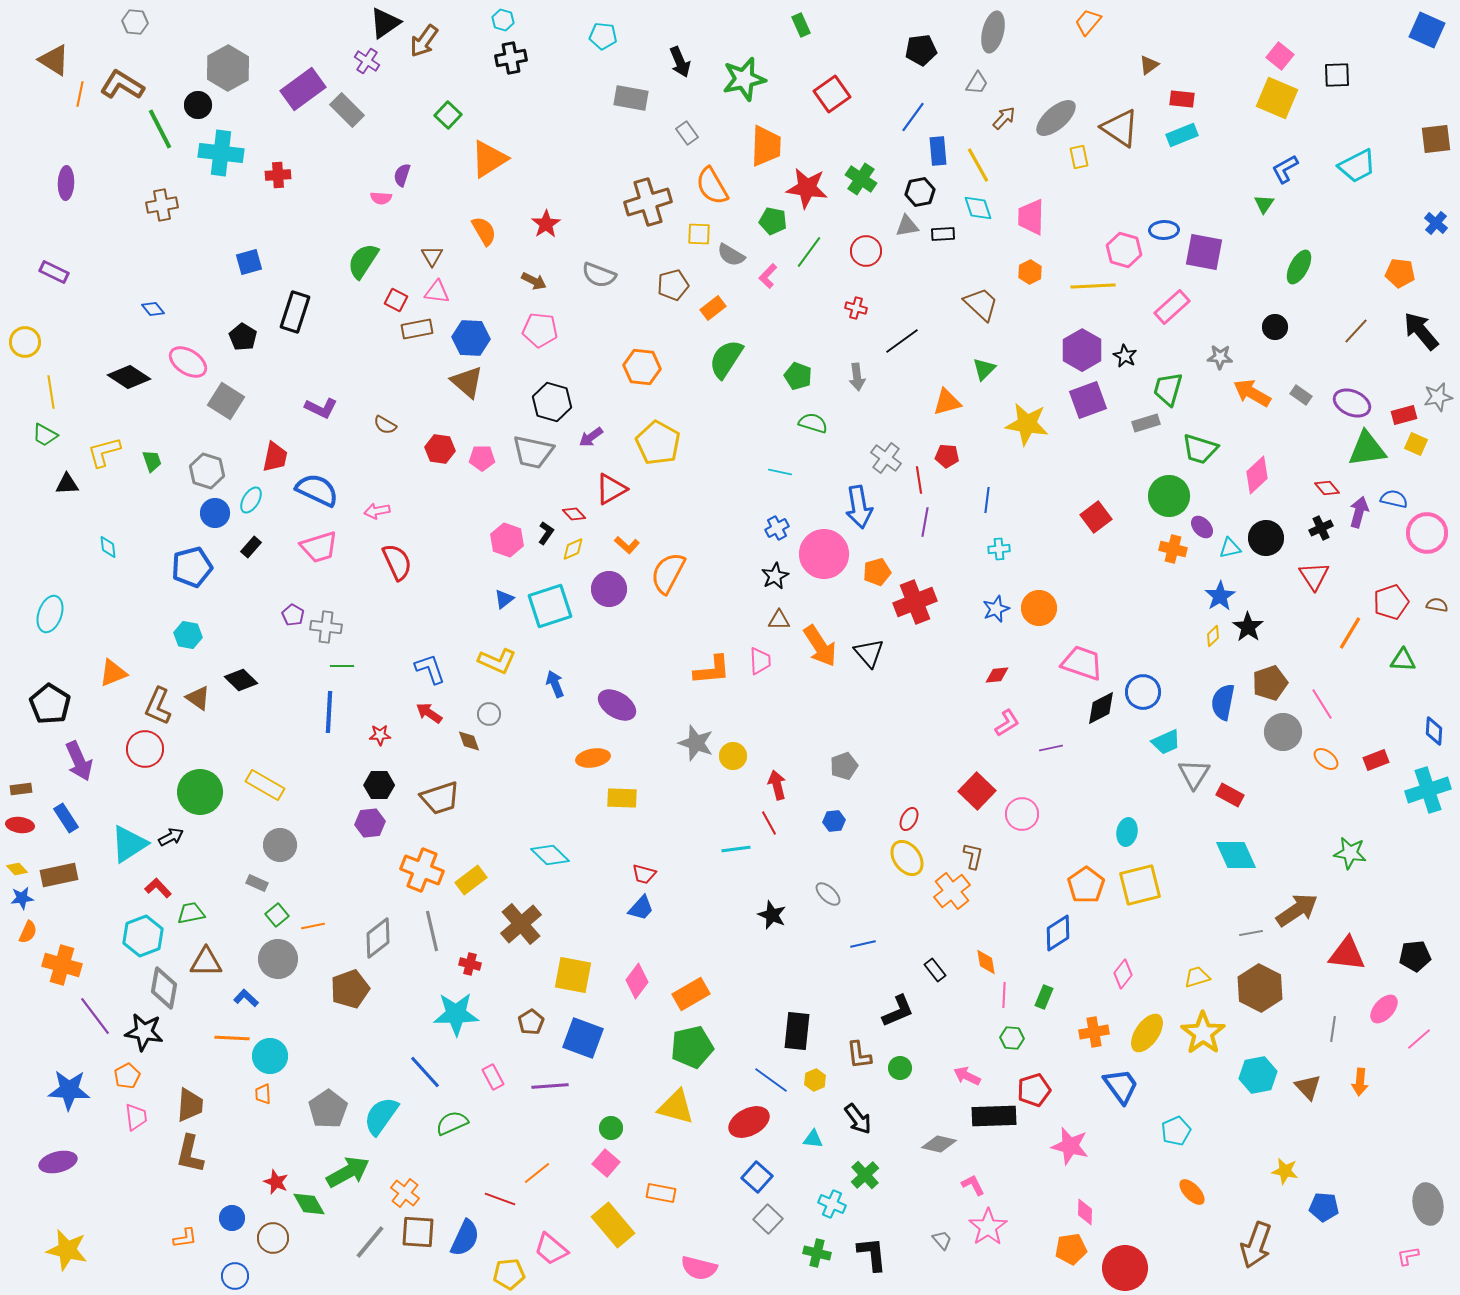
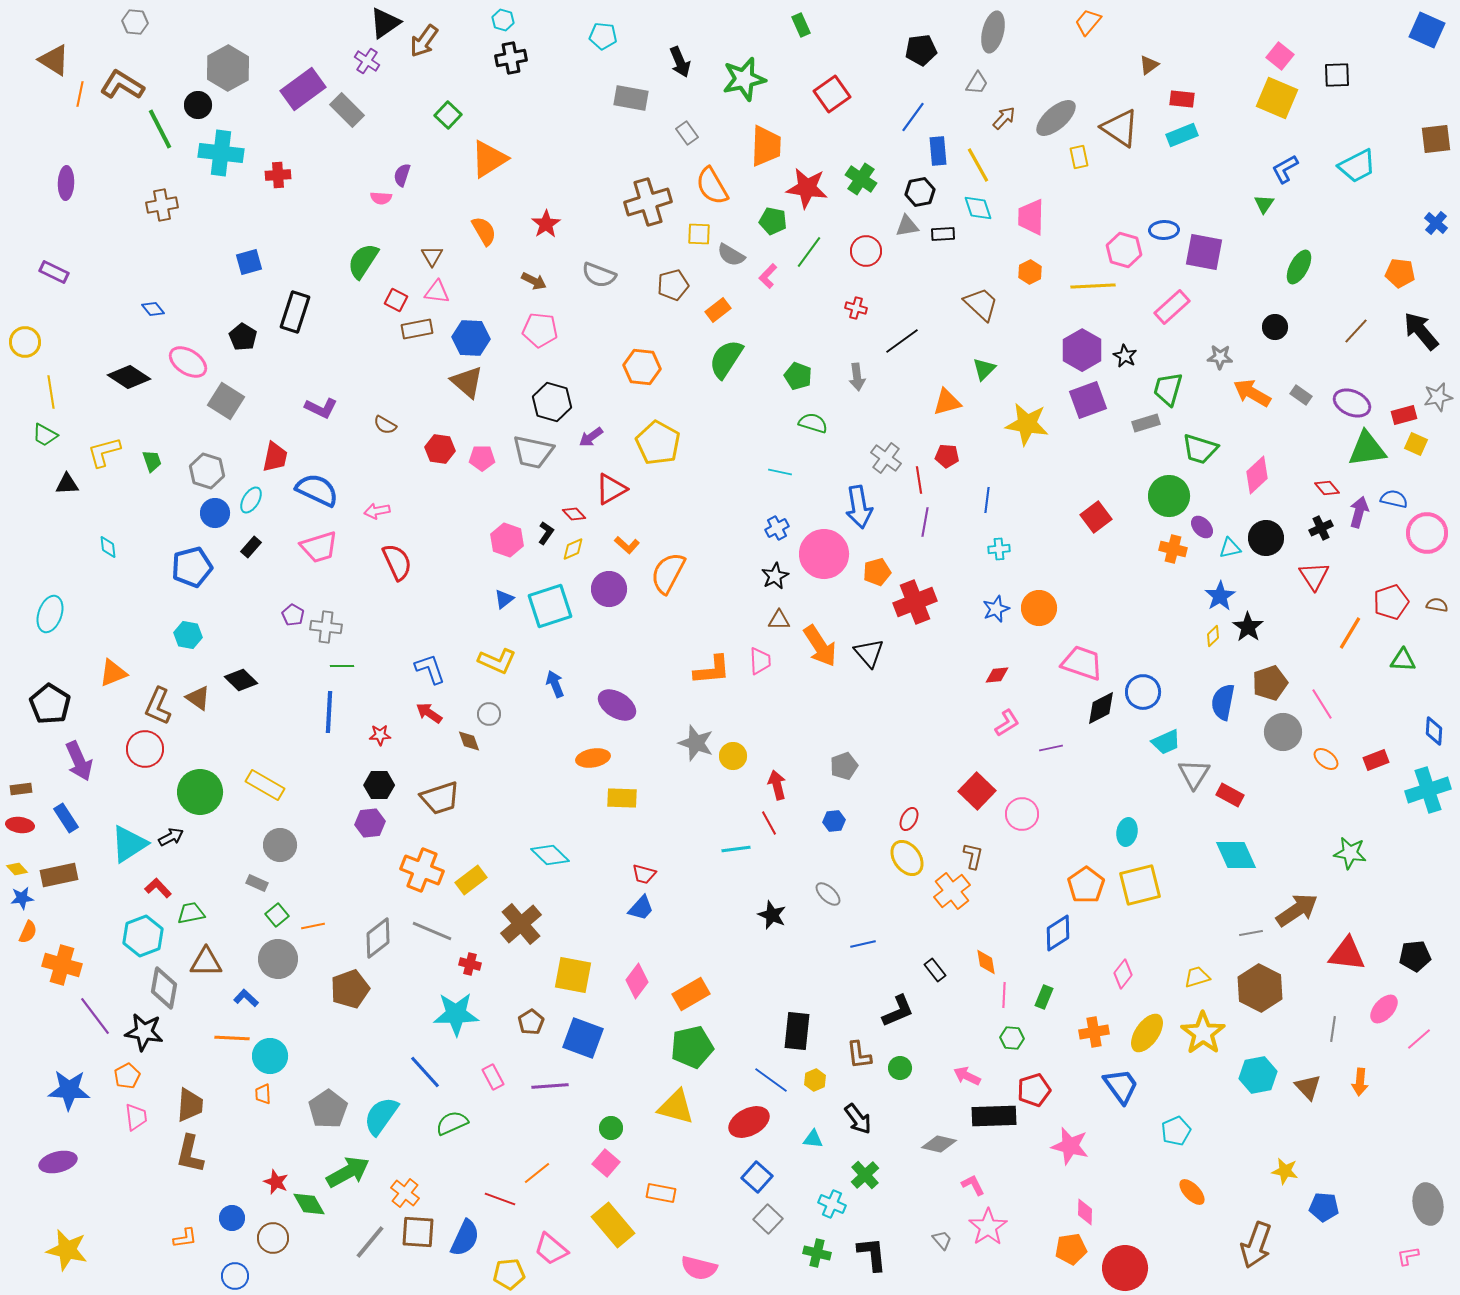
orange rectangle at (713, 308): moved 5 px right, 2 px down
gray line at (432, 931): rotated 54 degrees counterclockwise
